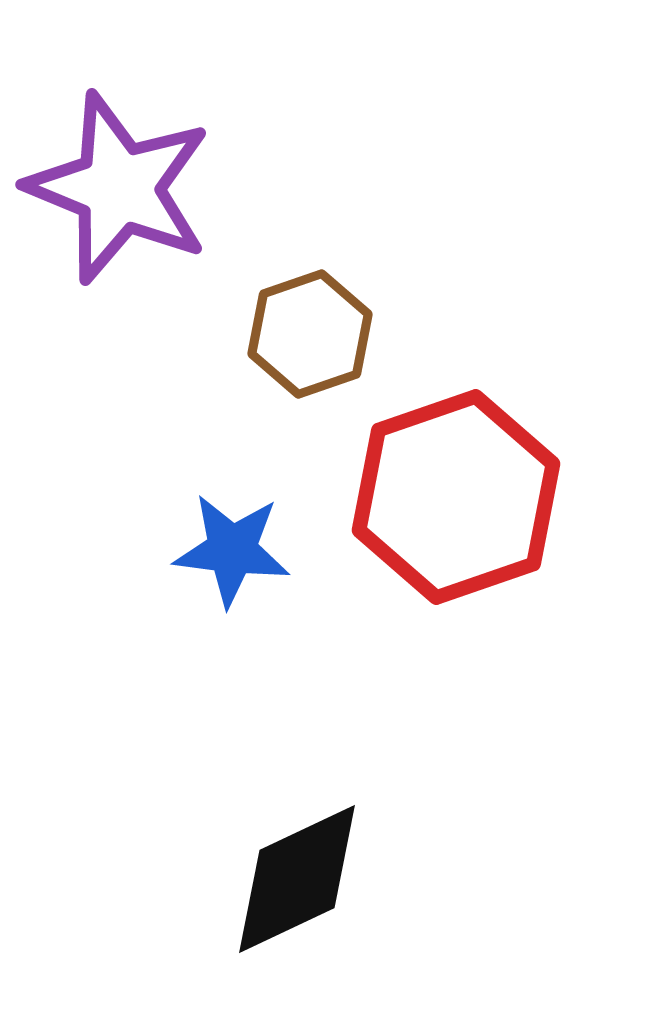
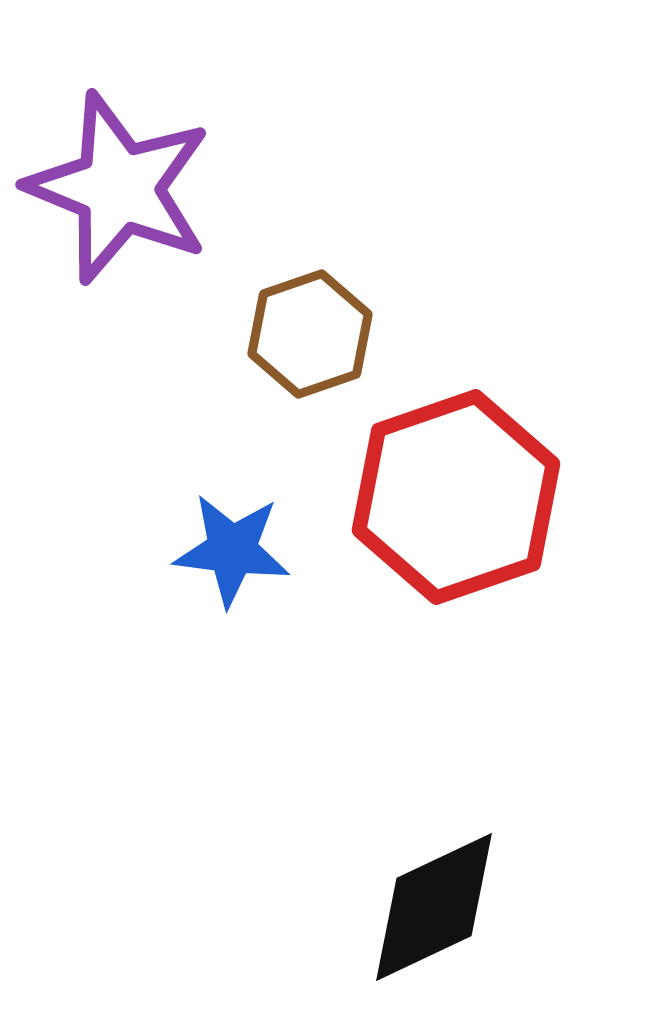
black diamond: moved 137 px right, 28 px down
